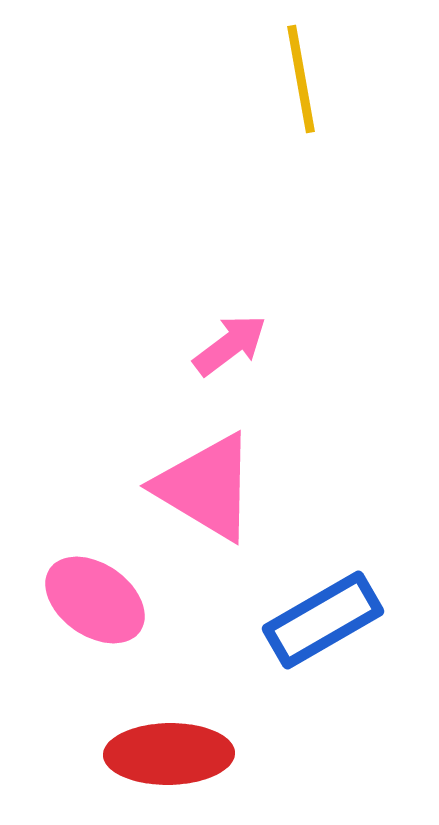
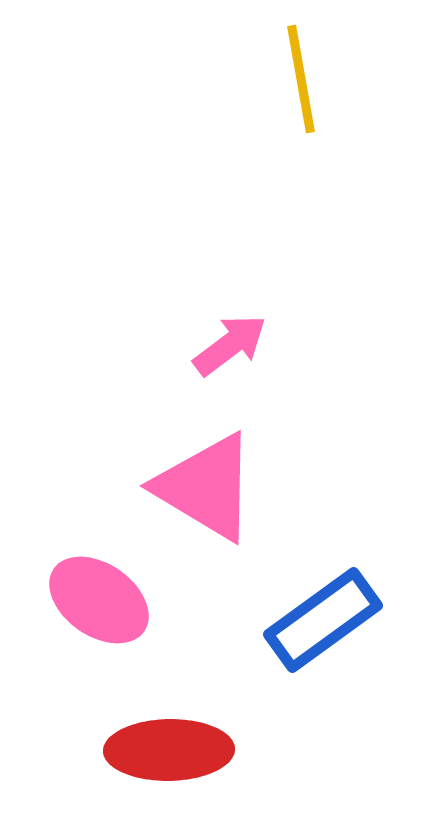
pink ellipse: moved 4 px right
blue rectangle: rotated 6 degrees counterclockwise
red ellipse: moved 4 px up
